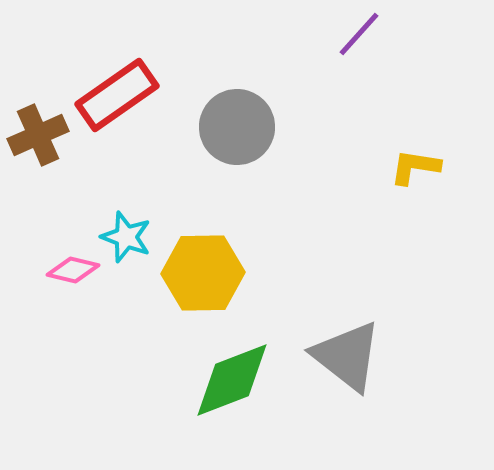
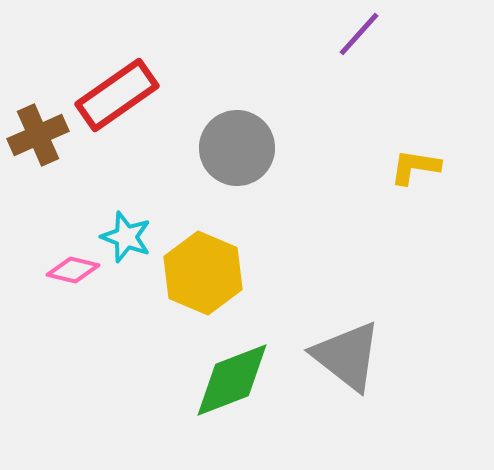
gray circle: moved 21 px down
yellow hexagon: rotated 24 degrees clockwise
